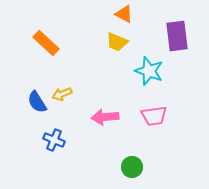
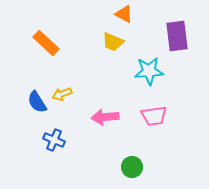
yellow trapezoid: moved 4 px left
cyan star: rotated 24 degrees counterclockwise
